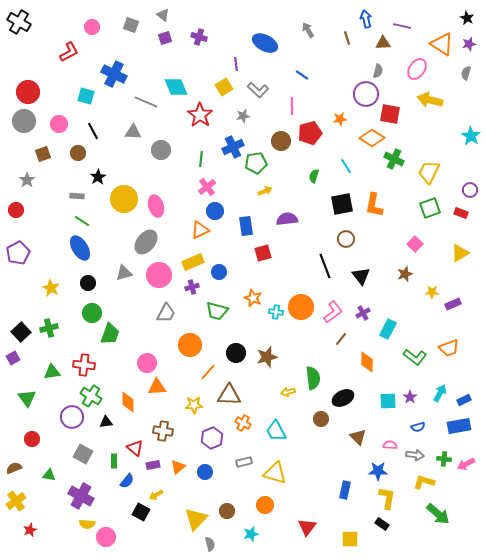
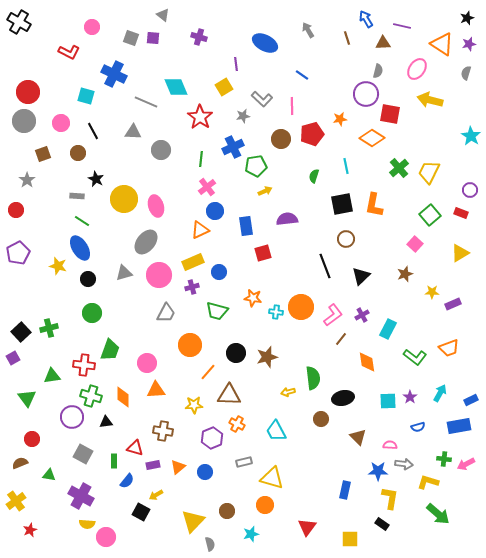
black star at (467, 18): rotated 24 degrees clockwise
blue arrow at (366, 19): rotated 18 degrees counterclockwise
gray square at (131, 25): moved 13 px down
purple square at (165, 38): moved 12 px left; rotated 24 degrees clockwise
red L-shape at (69, 52): rotated 55 degrees clockwise
gray L-shape at (258, 90): moved 4 px right, 9 px down
red star at (200, 115): moved 2 px down
pink circle at (59, 124): moved 2 px right, 1 px up
red pentagon at (310, 133): moved 2 px right, 1 px down
brown circle at (281, 141): moved 2 px up
green cross at (394, 159): moved 5 px right, 9 px down; rotated 24 degrees clockwise
green pentagon at (256, 163): moved 3 px down
cyan line at (346, 166): rotated 21 degrees clockwise
black star at (98, 177): moved 2 px left, 2 px down; rotated 14 degrees counterclockwise
green square at (430, 208): moved 7 px down; rotated 20 degrees counterclockwise
black triangle at (361, 276): rotated 24 degrees clockwise
black circle at (88, 283): moved 4 px up
yellow star at (51, 288): moved 7 px right, 22 px up; rotated 12 degrees counterclockwise
orange star at (253, 298): rotated 12 degrees counterclockwise
pink L-shape at (333, 312): moved 3 px down
purple cross at (363, 313): moved 1 px left, 2 px down
green trapezoid at (110, 334): moved 16 px down
orange diamond at (367, 362): rotated 10 degrees counterclockwise
green triangle at (52, 372): moved 4 px down
orange triangle at (157, 387): moved 1 px left, 3 px down
green cross at (91, 396): rotated 15 degrees counterclockwise
black ellipse at (343, 398): rotated 15 degrees clockwise
blue rectangle at (464, 400): moved 7 px right
orange diamond at (128, 402): moved 5 px left, 5 px up
orange cross at (243, 423): moved 6 px left, 1 px down
red triangle at (135, 448): rotated 24 degrees counterclockwise
gray arrow at (415, 455): moved 11 px left, 9 px down
brown semicircle at (14, 468): moved 6 px right, 5 px up
yellow triangle at (275, 473): moved 3 px left, 5 px down
yellow L-shape at (424, 482): moved 4 px right
yellow L-shape at (387, 498): moved 3 px right
yellow triangle at (196, 519): moved 3 px left, 2 px down
